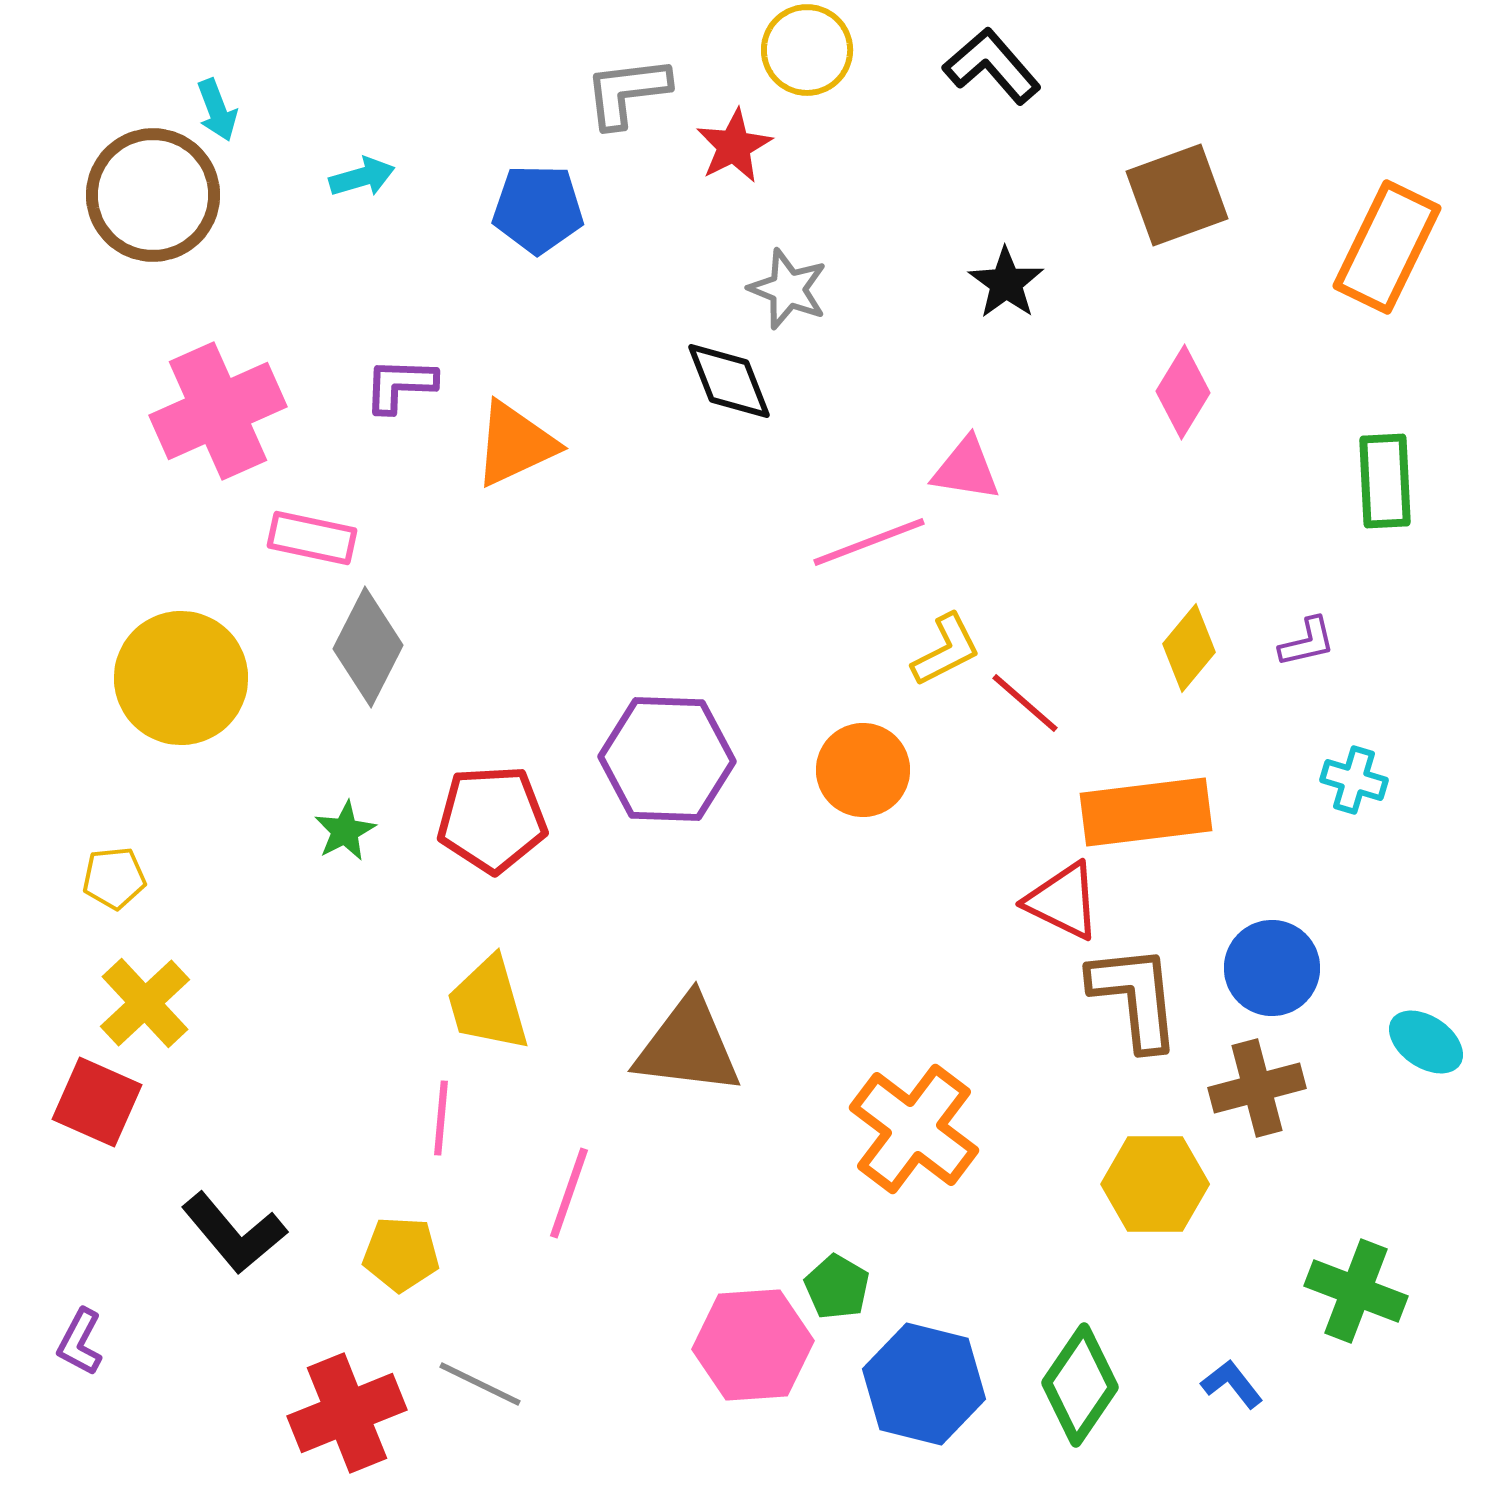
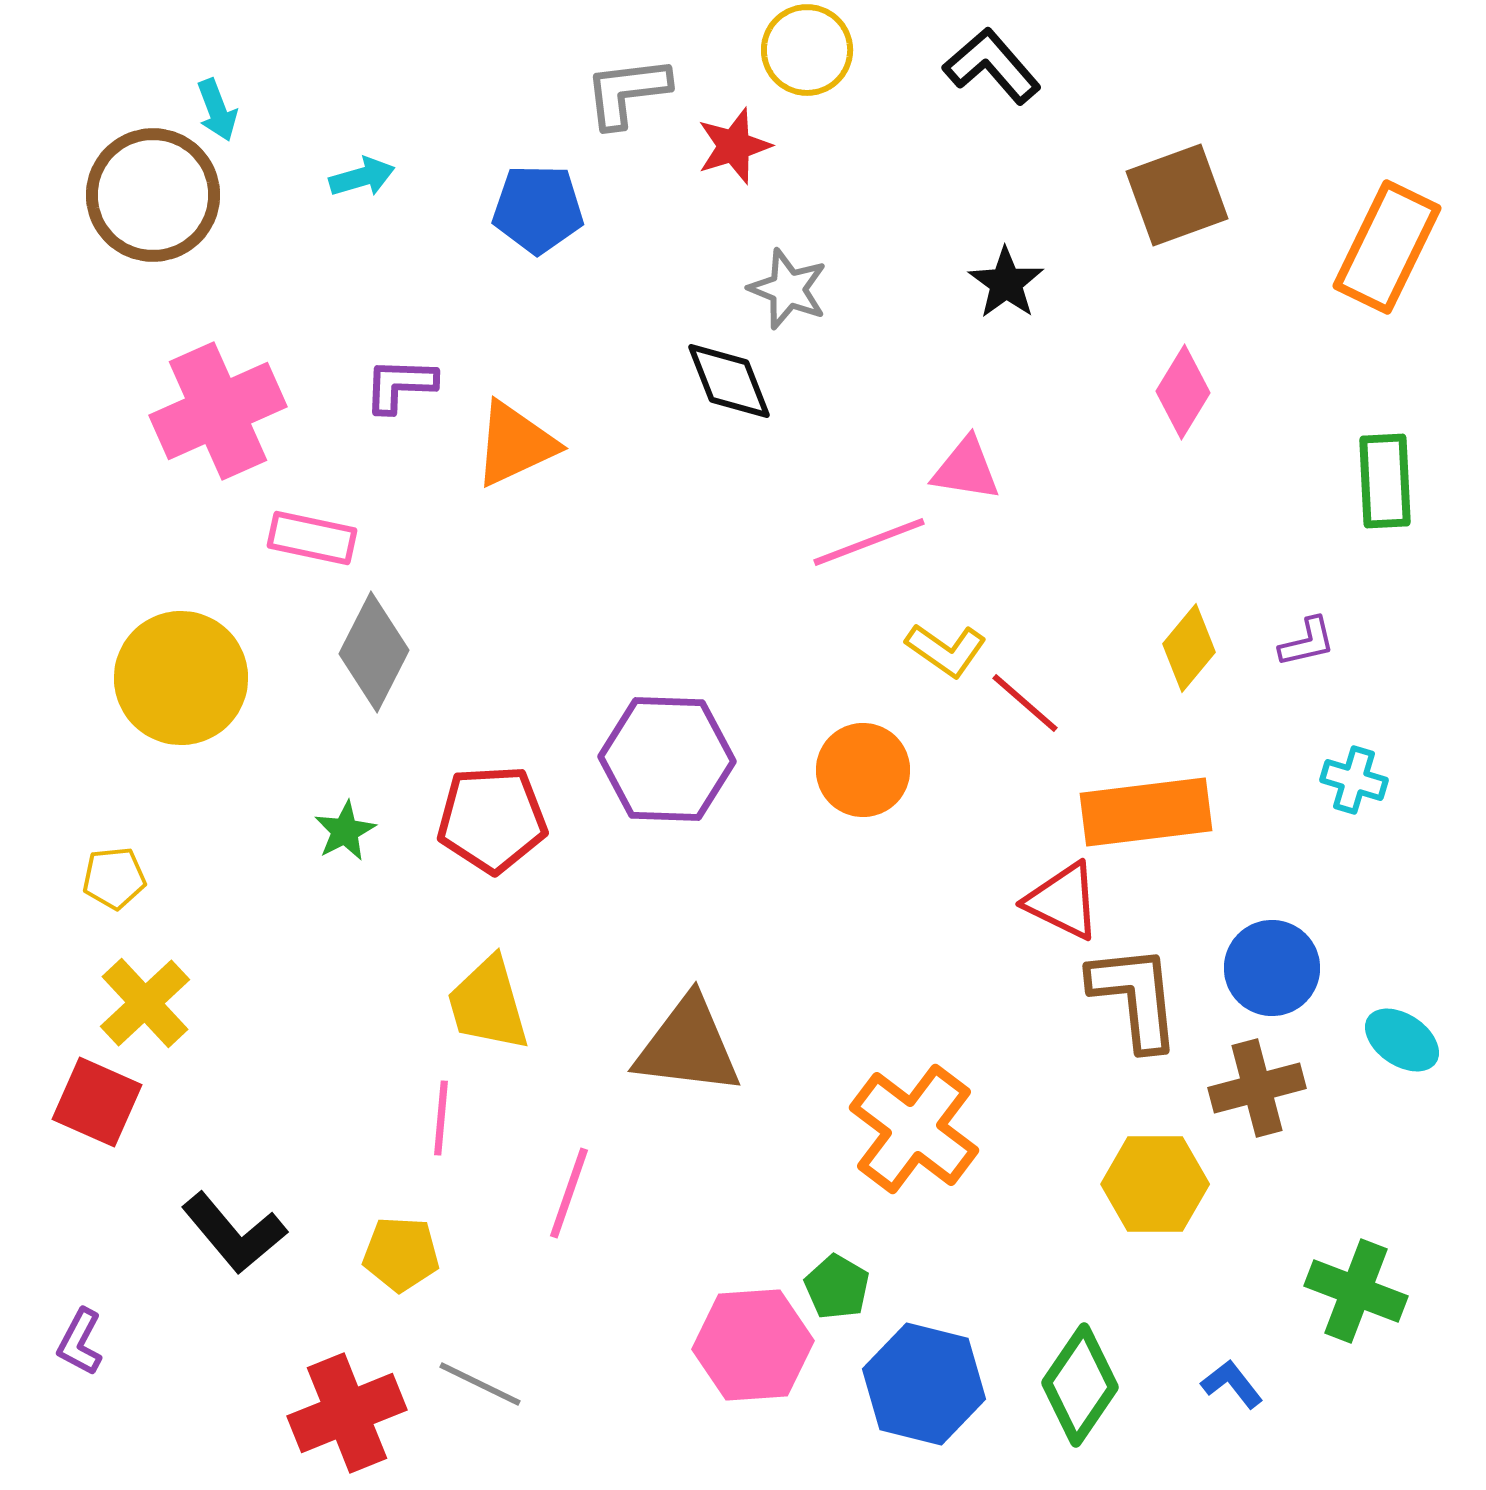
red star at (734, 146): rotated 10 degrees clockwise
gray diamond at (368, 647): moved 6 px right, 5 px down
yellow L-shape at (946, 650): rotated 62 degrees clockwise
cyan ellipse at (1426, 1042): moved 24 px left, 2 px up
